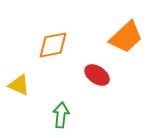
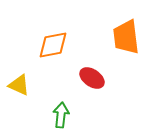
orange trapezoid: rotated 126 degrees clockwise
red ellipse: moved 5 px left, 3 px down
